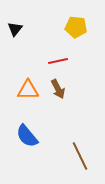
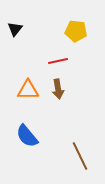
yellow pentagon: moved 4 px down
brown arrow: rotated 18 degrees clockwise
